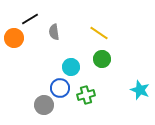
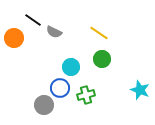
black line: moved 3 px right, 1 px down; rotated 66 degrees clockwise
gray semicircle: rotated 56 degrees counterclockwise
